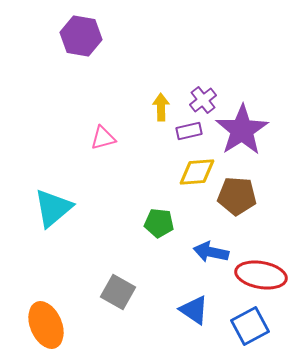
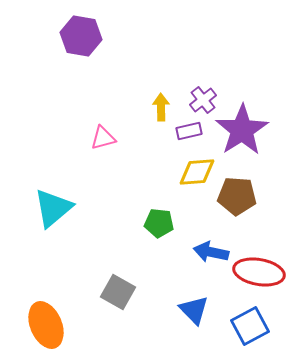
red ellipse: moved 2 px left, 3 px up
blue triangle: rotated 12 degrees clockwise
